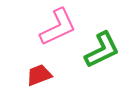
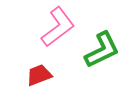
pink L-shape: rotated 12 degrees counterclockwise
